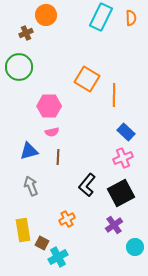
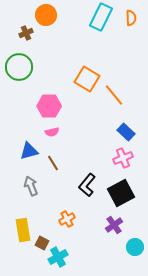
orange line: rotated 40 degrees counterclockwise
brown line: moved 5 px left, 6 px down; rotated 35 degrees counterclockwise
